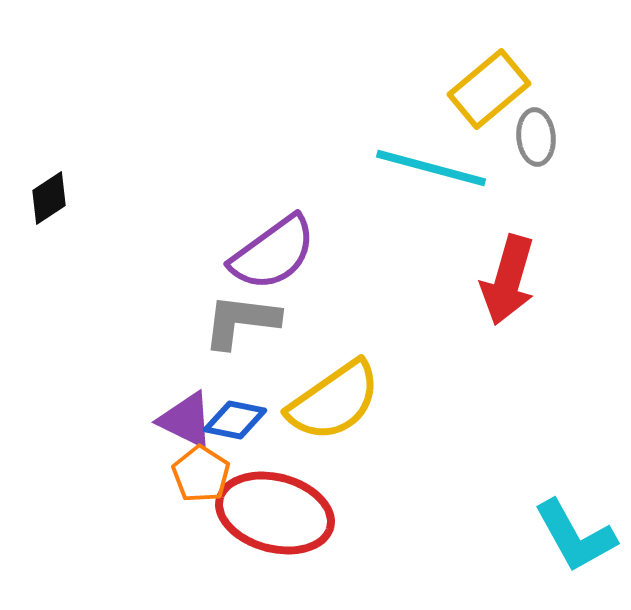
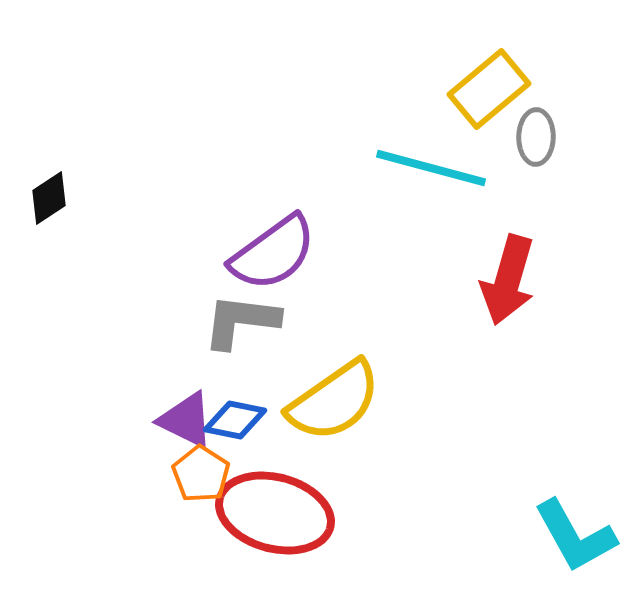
gray ellipse: rotated 6 degrees clockwise
